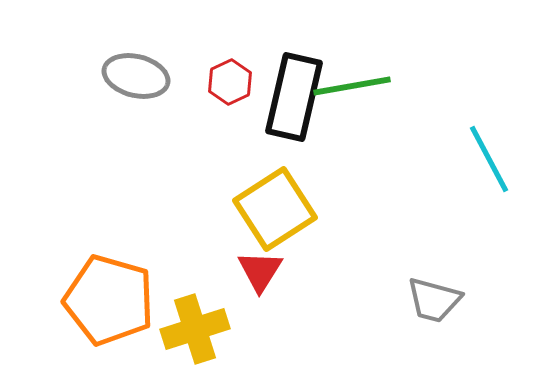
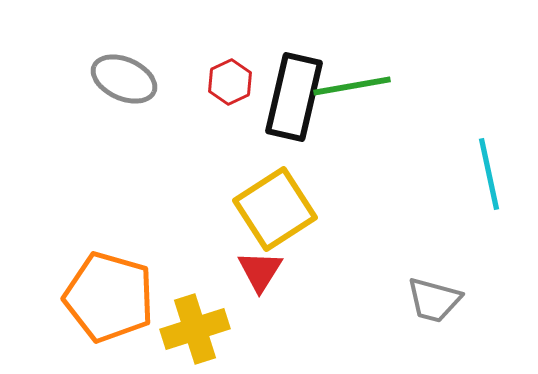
gray ellipse: moved 12 px left, 3 px down; rotated 10 degrees clockwise
cyan line: moved 15 px down; rotated 16 degrees clockwise
orange pentagon: moved 3 px up
